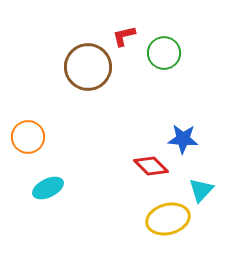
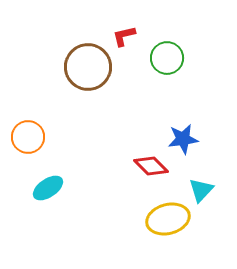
green circle: moved 3 px right, 5 px down
blue star: rotated 12 degrees counterclockwise
cyan ellipse: rotated 8 degrees counterclockwise
